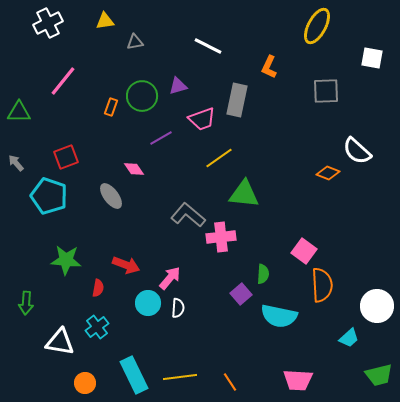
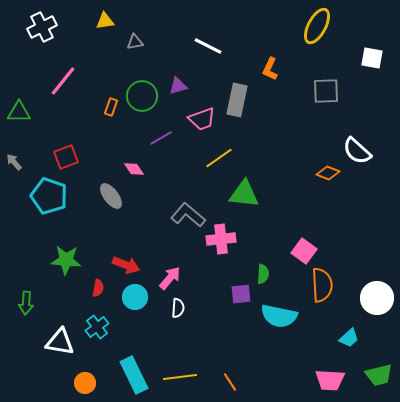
white cross at (48, 23): moved 6 px left, 4 px down
orange L-shape at (269, 67): moved 1 px right, 2 px down
gray arrow at (16, 163): moved 2 px left, 1 px up
pink cross at (221, 237): moved 2 px down
purple square at (241, 294): rotated 35 degrees clockwise
cyan circle at (148, 303): moved 13 px left, 6 px up
white circle at (377, 306): moved 8 px up
pink trapezoid at (298, 380): moved 32 px right
